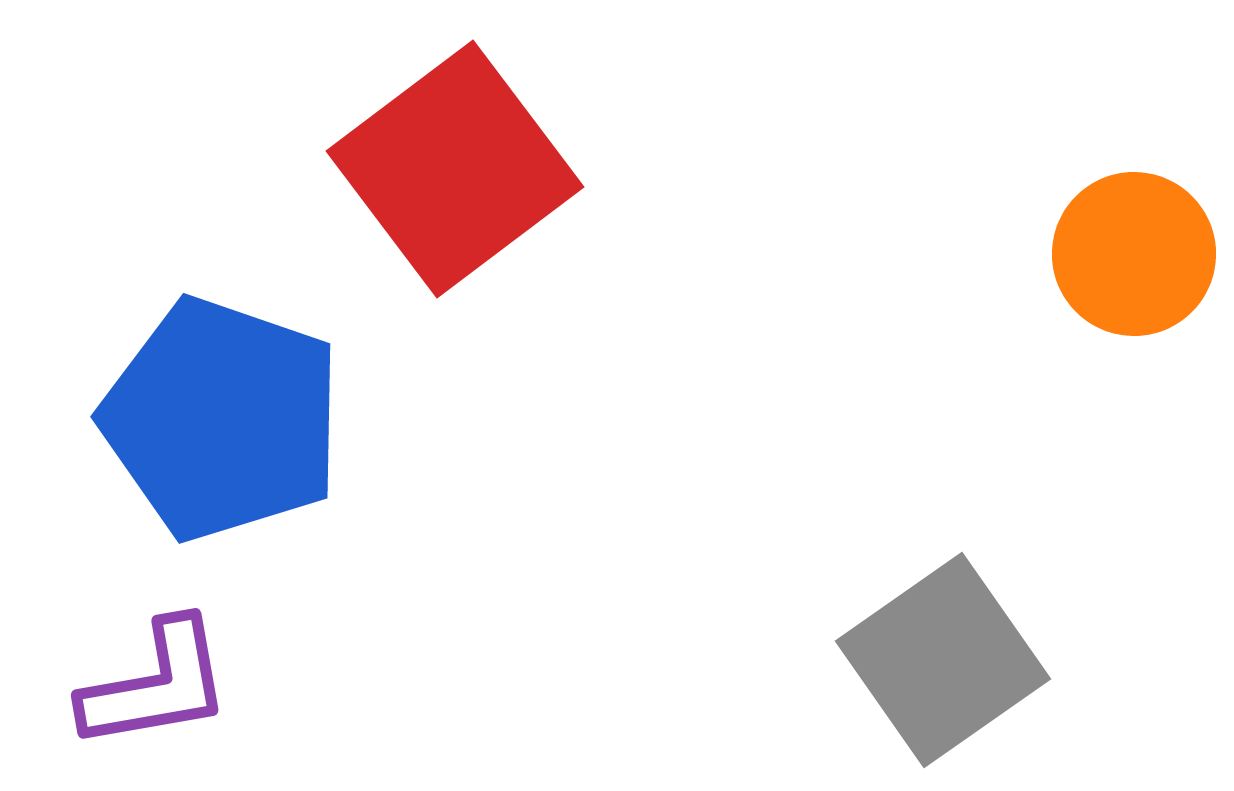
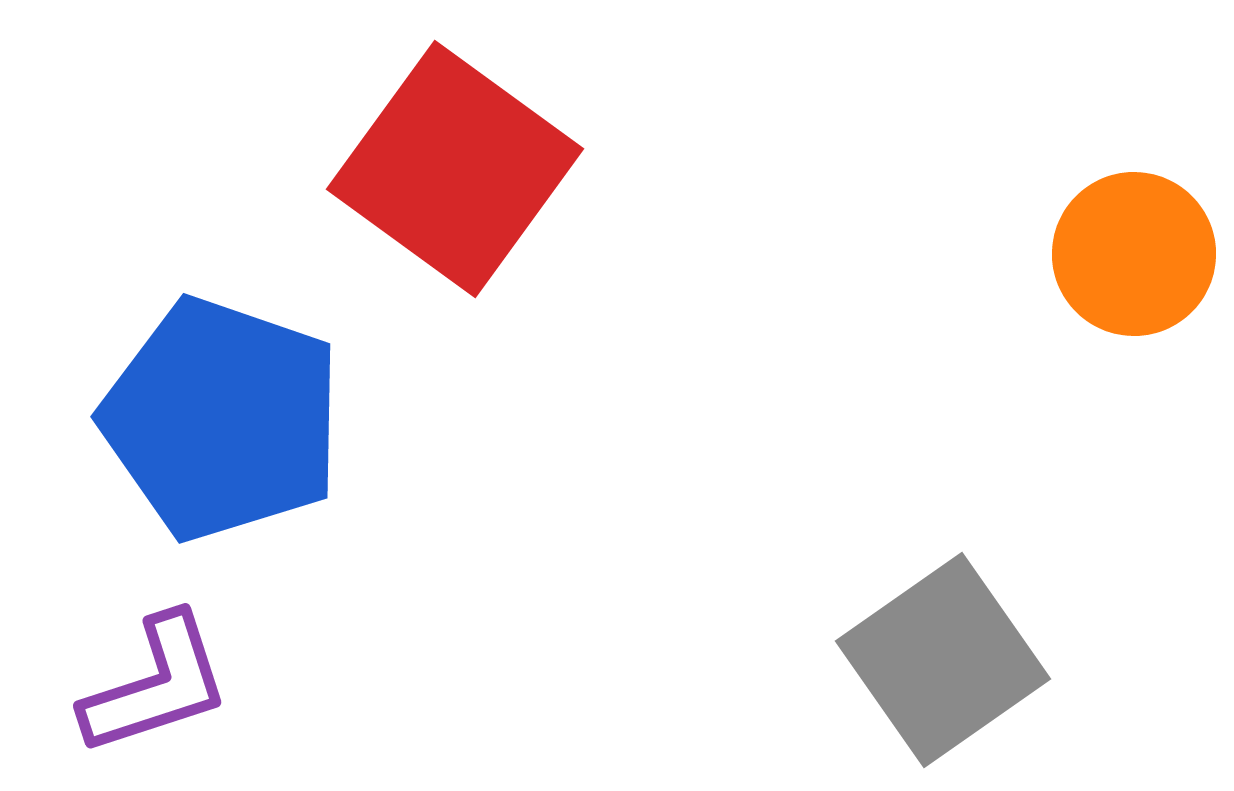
red square: rotated 17 degrees counterclockwise
purple L-shape: rotated 8 degrees counterclockwise
